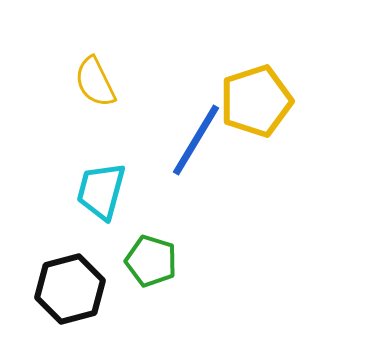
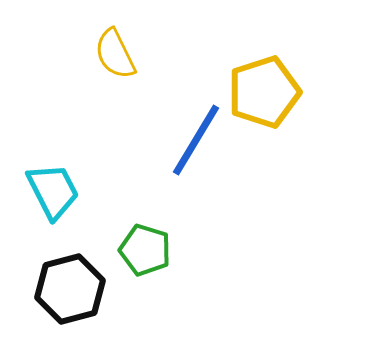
yellow semicircle: moved 20 px right, 28 px up
yellow pentagon: moved 8 px right, 9 px up
cyan trapezoid: moved 48 px left; rotated 138 degrees clockwise
green pentagon: moved 6 px left, 11 px up
